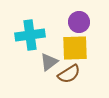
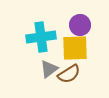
purple circle: moved 1 px right, 3 px down
cyan cross: moved 11 px right, 2 px down
gray triangle: moved 7 px down
